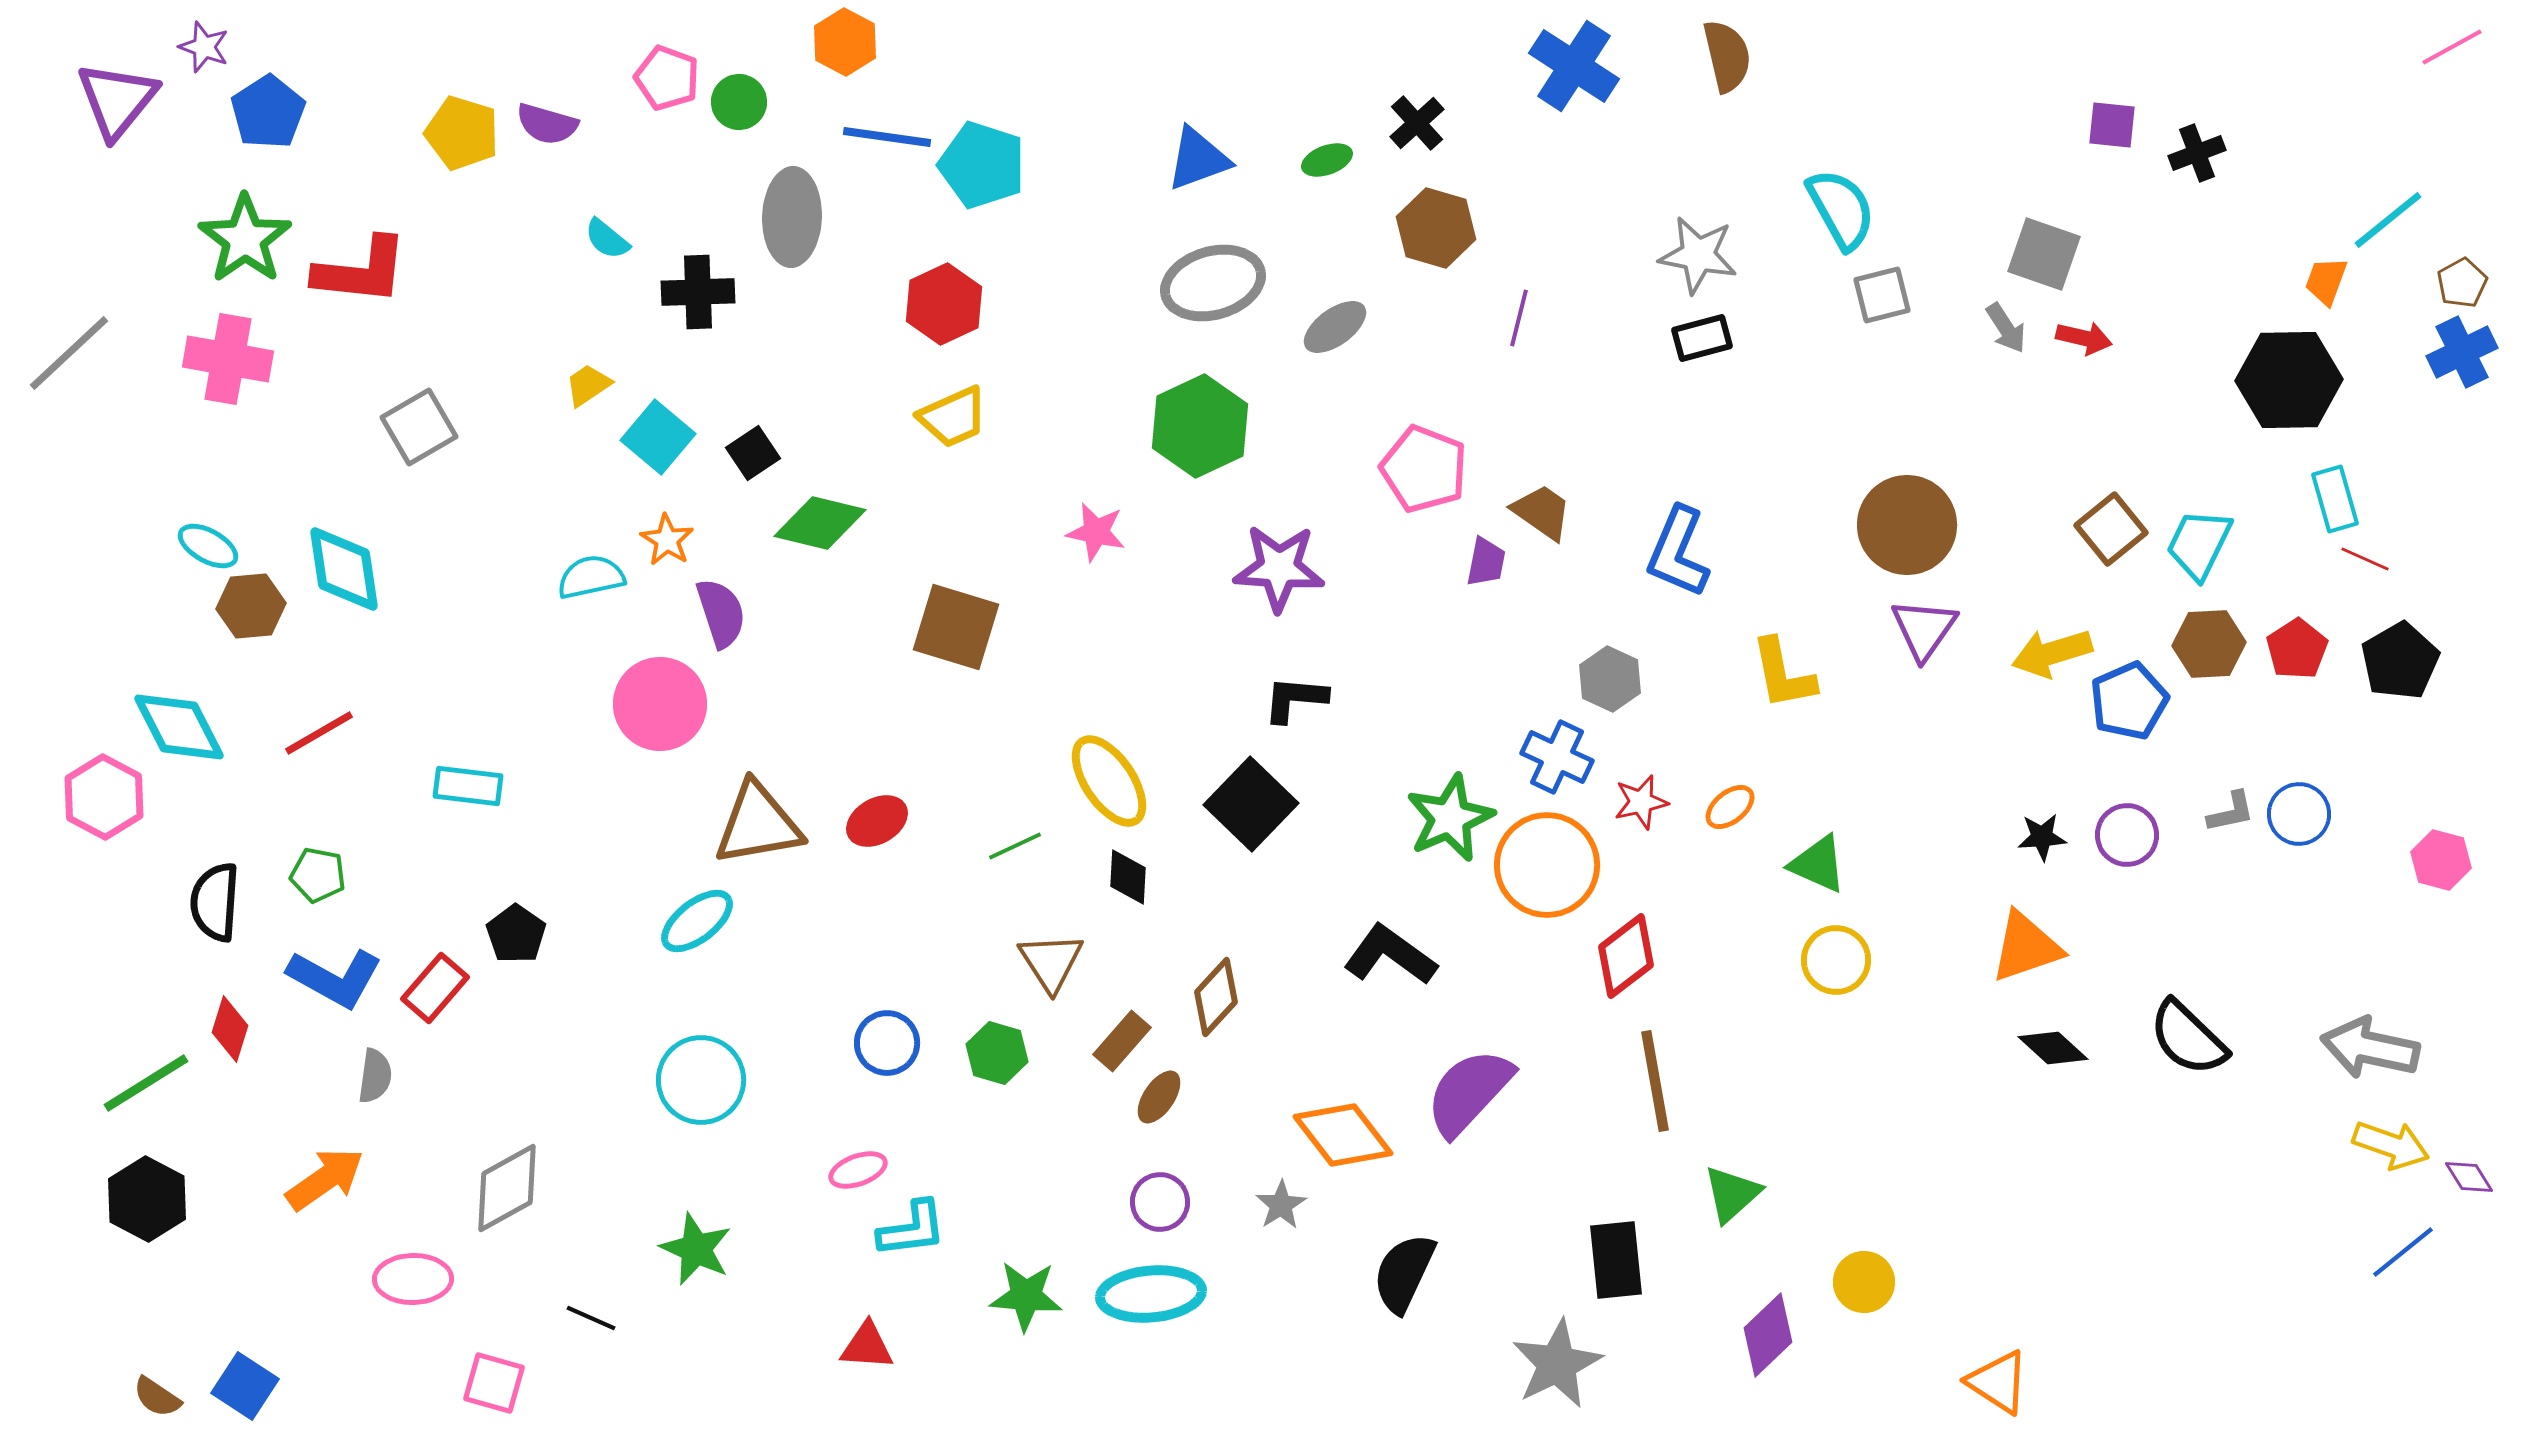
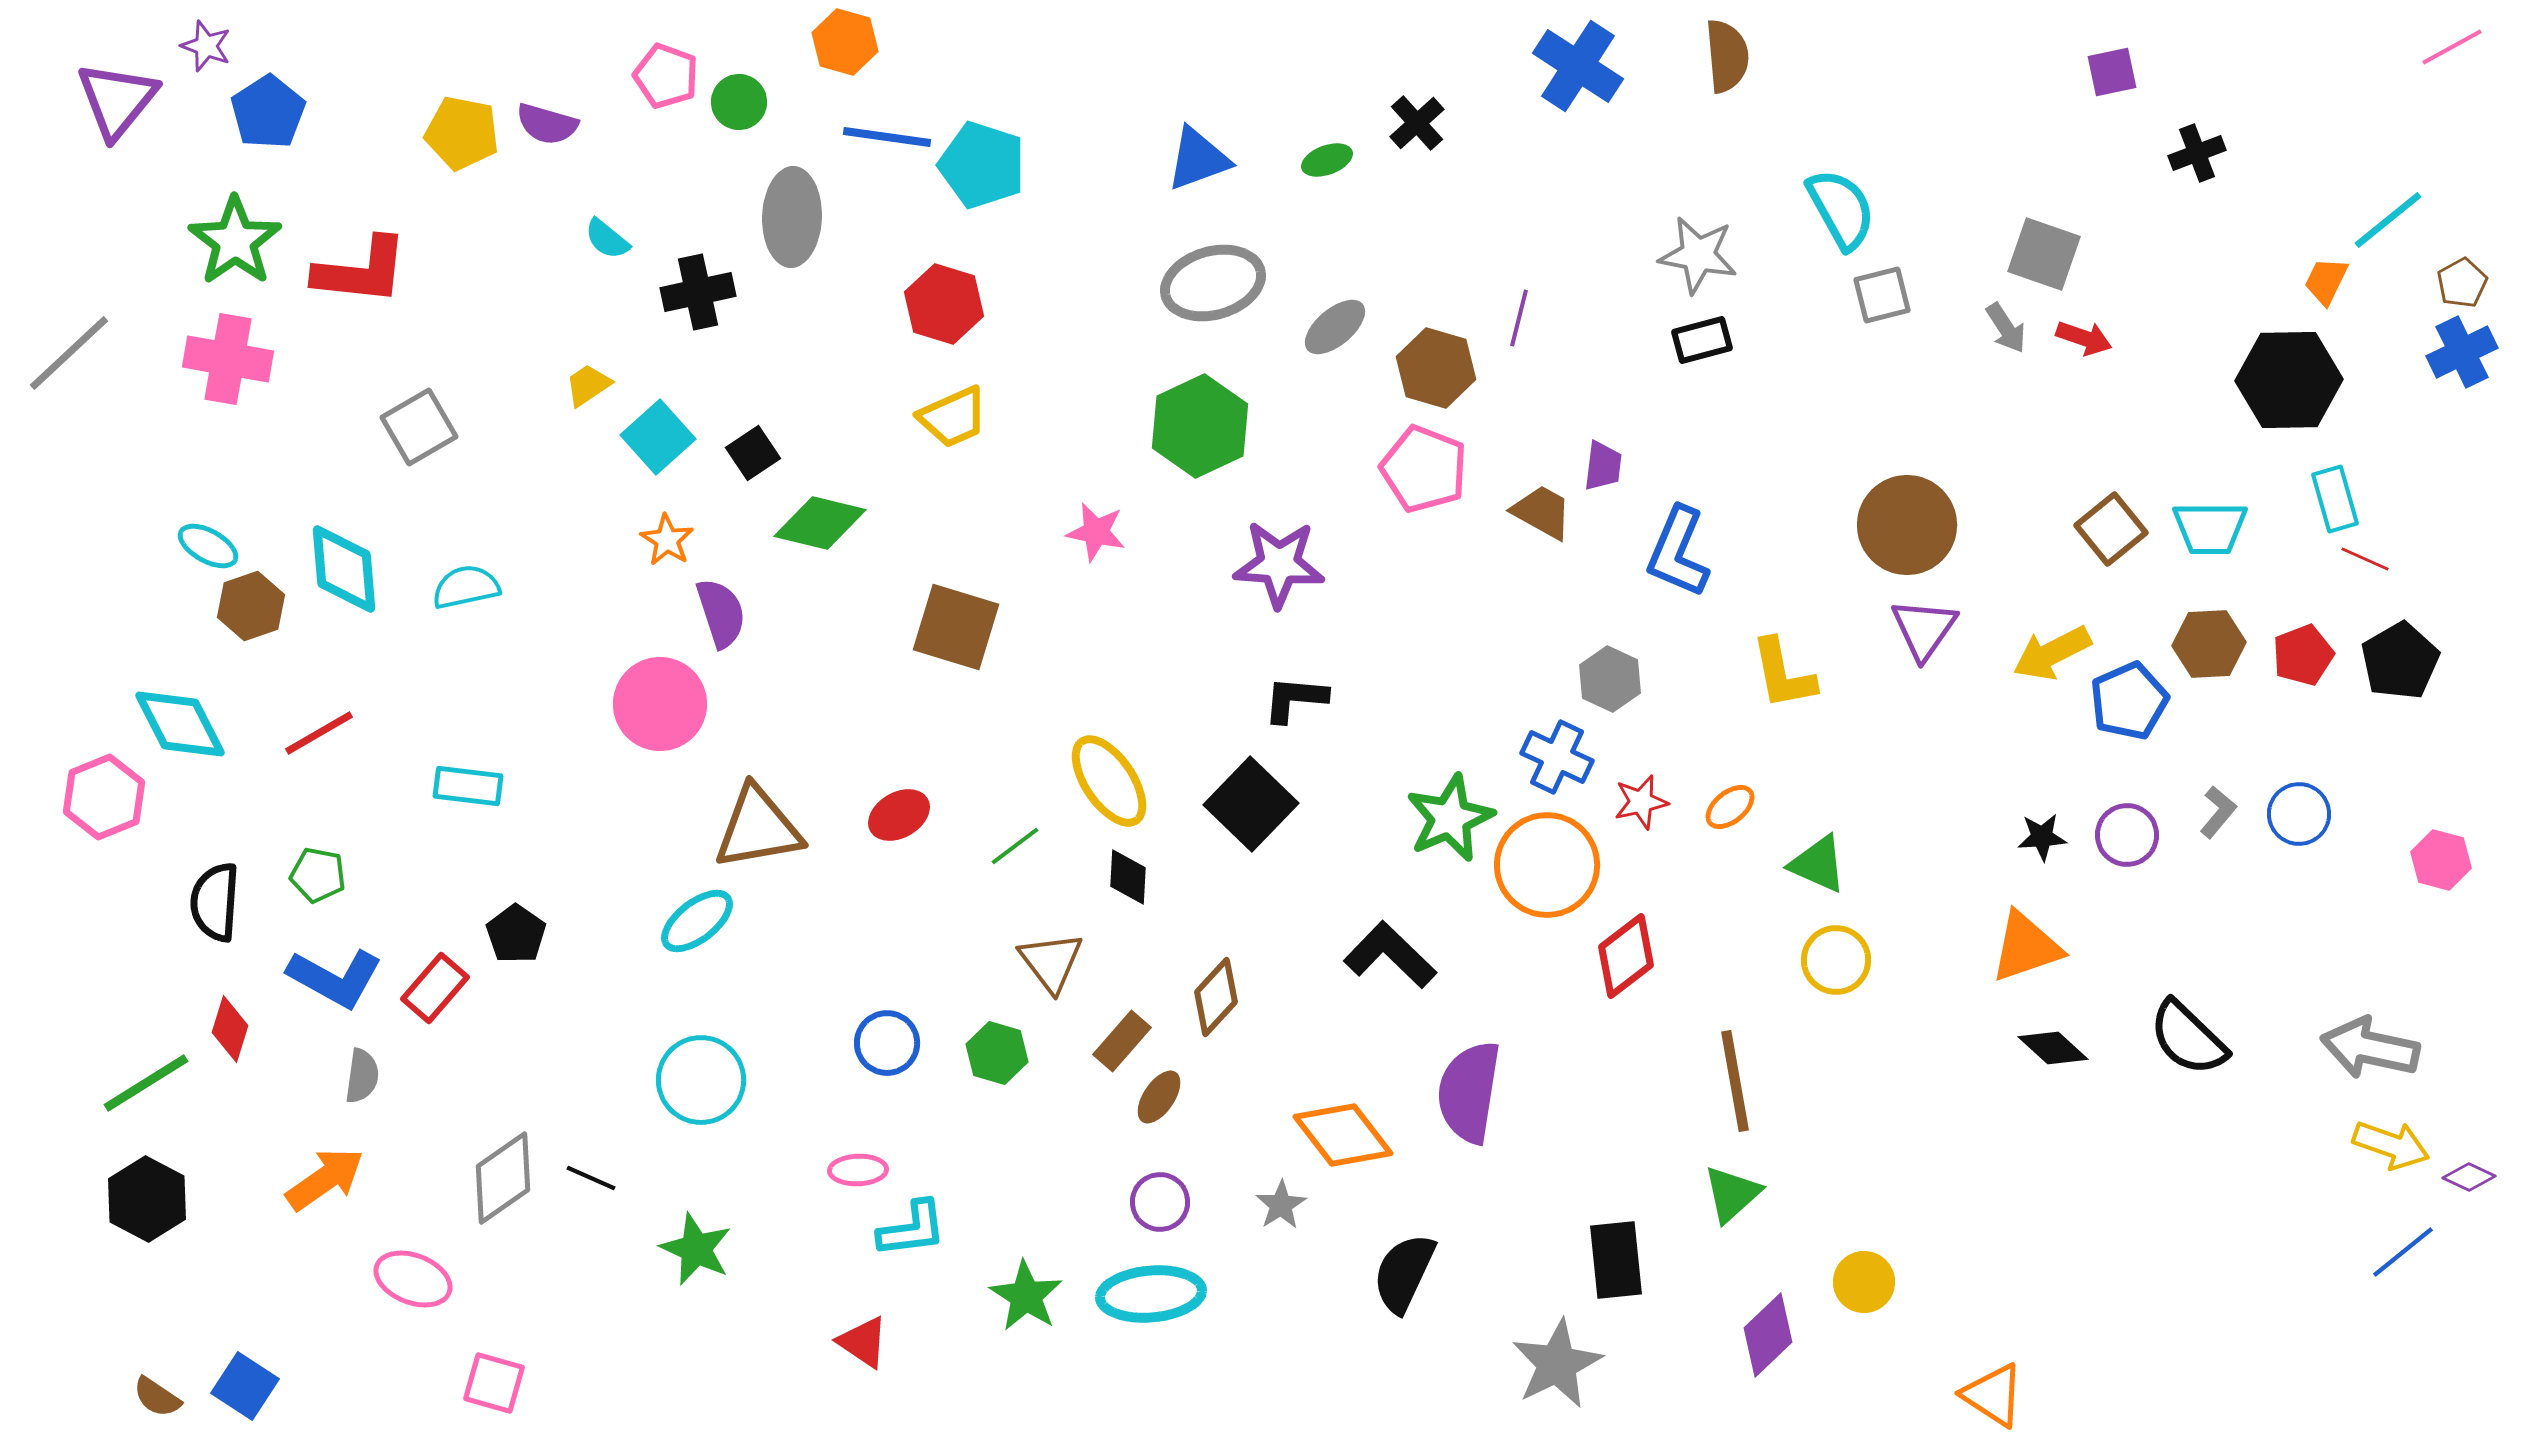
orange hexagon at (845, 42): rotated 12 degrees counterclockwise
purple star at (204, 47): moved 2 px right, 1 px up
brown semicircle at (1727, 56): rotated 8 degrees clockwise
blue cross at (1574, 66): moved 4 px right
pink pentagon at (667, 78): moved 1 px left, 2 px up
purple square at (2112, 125): moved 53 px up; rotated 18 degrees counterclockwise
yellow pentagon at (462, 133): rotated 6 degrees counterclockwise
brown hexagon at (1436, 228): moved 140 px down
green star at (245, 239): moved 10 px left, 2 px down
orange trapezoid at (2326, 281): rotated 6 degrees clockwise
black cross at (698, 292): rotated 10 degrees counterclockwise
red hexagon at (944, 304): rotated 18 degrees counterclockwise
gray ellipse at (1335, 327): rotated 4 degrees counterclockwise
black rectangle at (1702, 338): moved 2 px down
red arrow at (2084, 338): rotated 6 degrees clockwise
cyan square at (658, 437): rotated 8 degrees clockwise
brown trapezoid at (1542, 512): rotated 6 degrees counterclockwise
cyan trapezoid at (2199, 544): moved 11 px right, 16 px up; rotated 116 degrees counterclockwise
purple trapezoid at (1486, 562): moved 117 px right, 96 px up; rotated 4 degrees counterclockwise
purple star at (1279, 568): moved 4 px up
cyan diamond at (344, 569): rotated 4 degrees clockwise
cyan semicircle at (591, 577): moved 125 px left, 10 px down
brown hexagon at (251, 606): rotated 14 degrees counterclockwise
red pentagon at (2297, 649): moved 6 px right, 6 px down; rotated 12 degrees clockwise
yellow arrow at (2052, 653): rotated 10 degrees counterclockwise
cyan diamond at (179, 727): moved 1 px right, 3 px up
pink hexagon at (104, 797): rotated 10 degrees clockwise
gray L-shape at (2231, 812): moved 13 px left; rotated 38 degrees counterclockwise
red ellipse at (877, 821): moved 22 px right, 6 px up
brown triangle at (758, 824): moved 4 px down
green line at (1015, 846): rotated 12 degrees counterclockwise
black L-shape at (1390, 955): rotated 8 degrees clockwise
brown triangle at (1051, 962): rotated 4 degrees counterclockwise
gray semicircle at (375, 1076): moved 13 px left
brown line at (1655, 1081): moved 80 px right
purple semicircle at (1469, 1092): rotated 34 degrees counterclockwise
pink ellipse at (858, 1170): rotated 18 degrees clockwise
purple diamond at (2469, 1177): rotated 33 degrees counterclockwise
gray diamond at (507, 1188): moved 4 px left, 10 px up; rotated 6 degrees counterclockwise
pink ellipse at (413, 1279): rotated 22 degrees clockwise
green star at (1026, 1296): rotated 28 degrees clockwise
black line at (591, 1318): moved 140 px up
red triangle at (867, 1346): moved 4 px left, 4 px up; rotated 30 degrees clockwise
orange triangle at (1998, 1382): moved 5 px left, 13 px down
